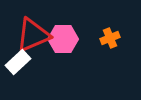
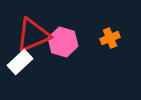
pink hexagon: moved 3 px down; rotated 16 degrees clockwise
white rectangle: moved 2 px right
